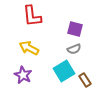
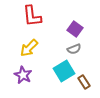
purple square: rotated 21 degrees clockwise
yellow arrow: rotated 72 degrees counterclockwise
brown rectangle: moved 1 px left, 2 px down
